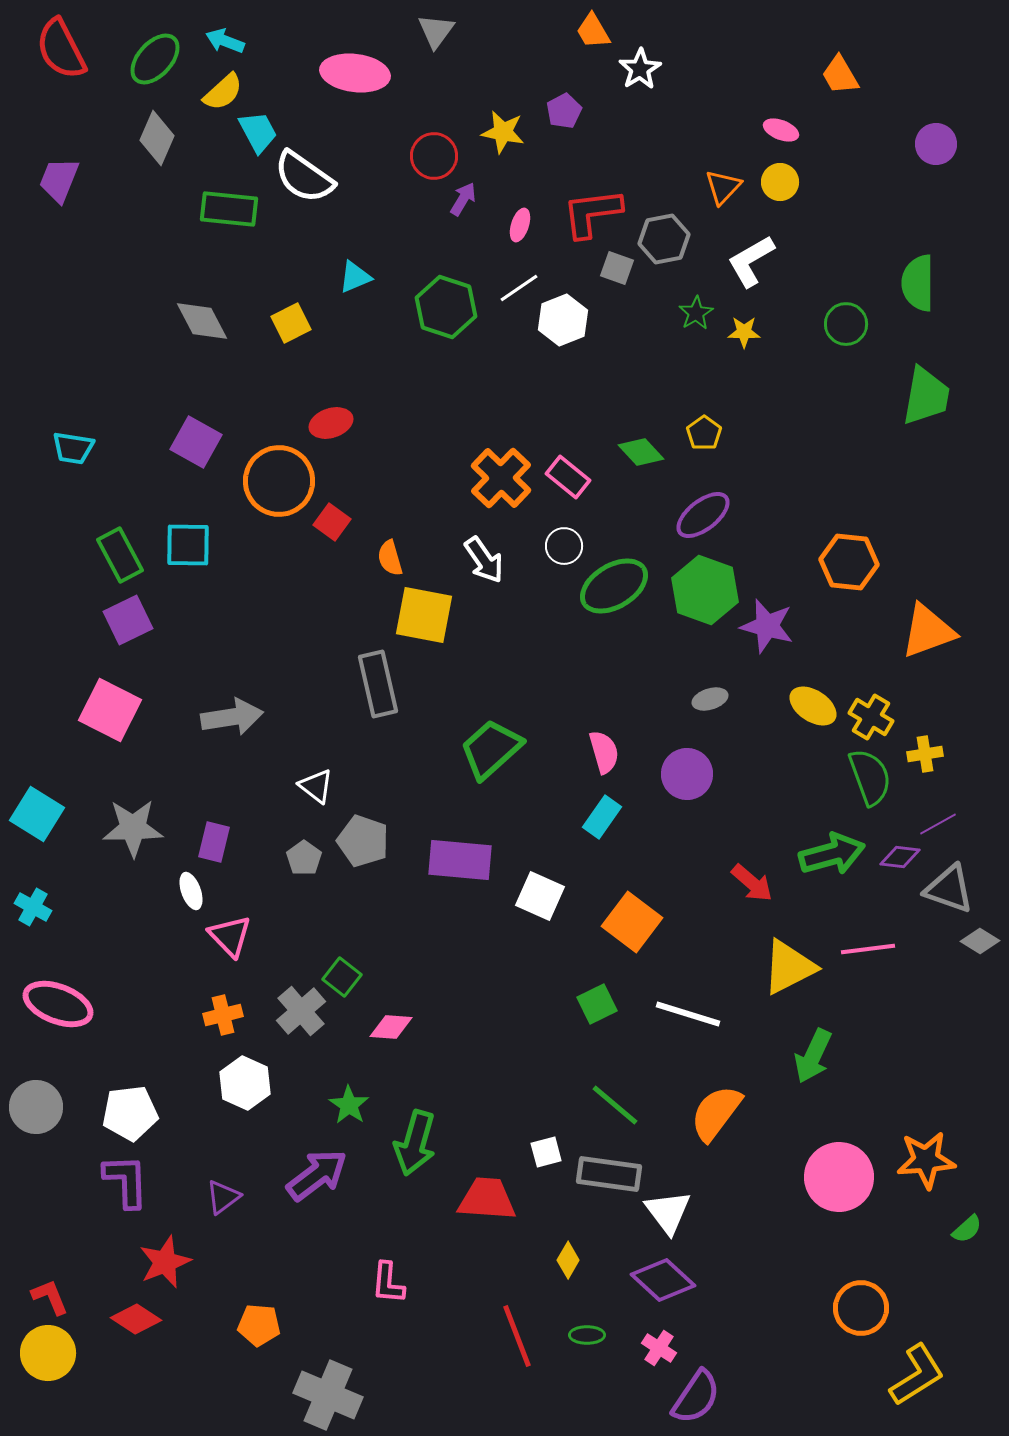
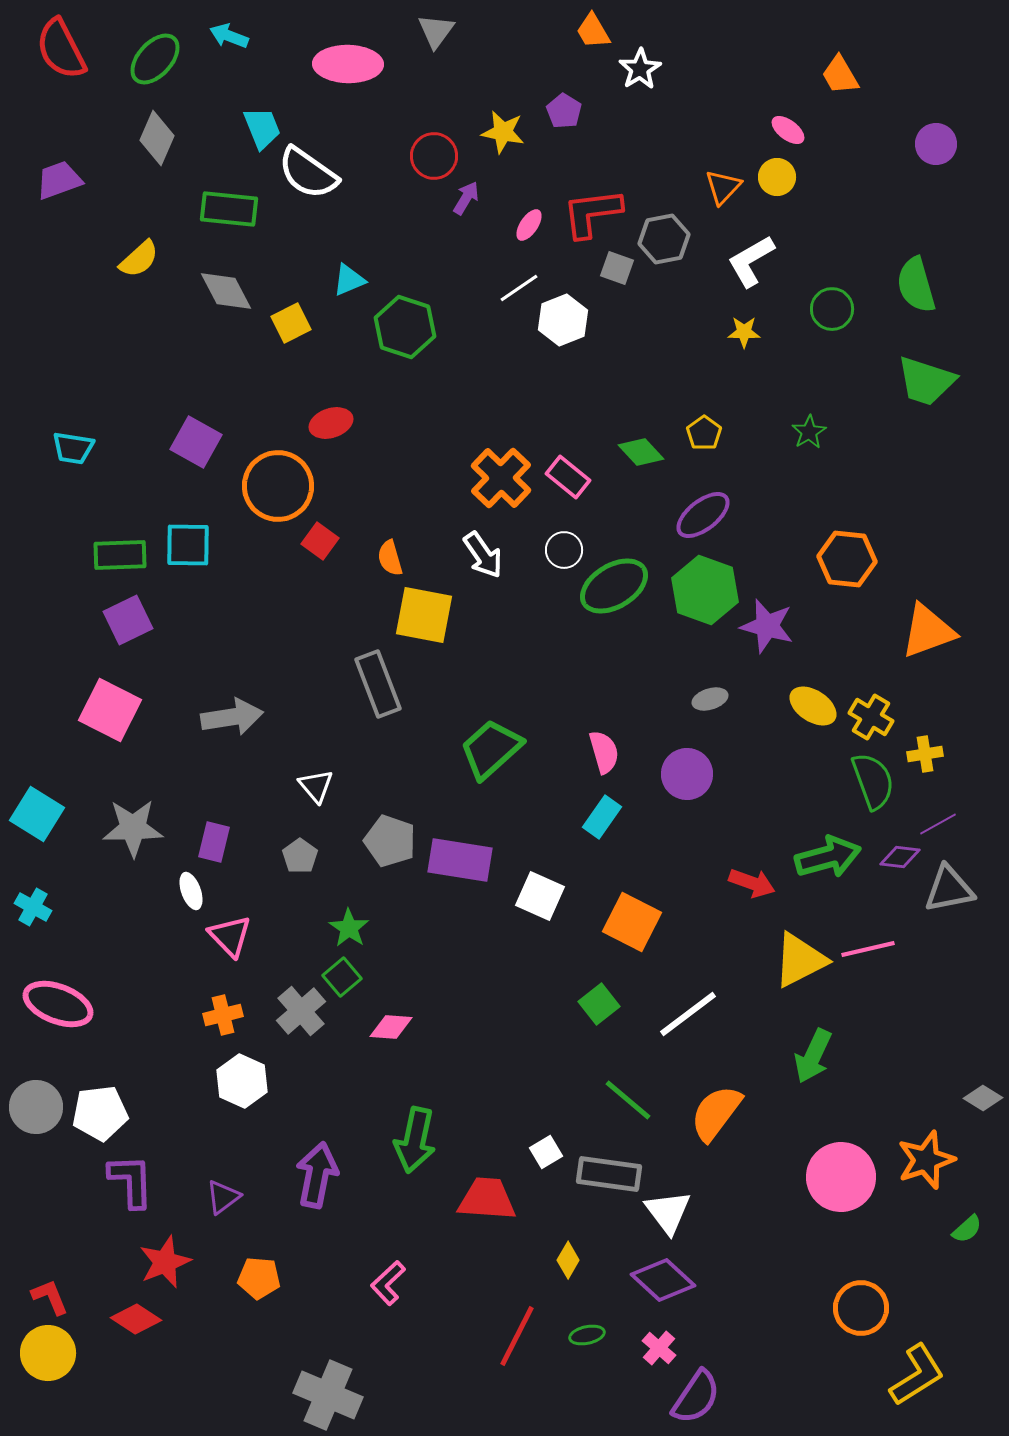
cyan arrow at (225, 41): moved 4 px right, 5 px up
pink ellipse at (355, 73): moved 7 px left, 9 px up; rotated 6 degrees counterclockwise
yellow semicircle at (223, 92): moved 84 px left, 167 px down
purple pentagon at (564, 111): rotated 12 degrees counterclockwise
pink ellipse at (781, 130): moved 7 px right; rotated 16 degrees clockwise
cyan trapezoid at (258, 132): moved 4 px right, 4 px up; rotated 6 degrees clockwise
white semicircle at (304, 177): moved 4 px right, 4 px up
purple trapezoid at (59, 180): rotated 48 degrees clockwise
yellow circle at (780, 182): moved 3 px left, 5 px up
purple arrow at (463, 199): moved 3 px right, 1 px up
pink ellipse at (520, 225): moved 9 px right; rotated 16 degrees clockwise
cyan triangle at (355, 277): moved 6 px left, 3 px down
green semicircle at (918, 283): moved 2 px left, 2 px down; rotated 16 degrees counterclockwise
green hexagon at (446, 307): moved 41 px left, 20 px down
green star at (696, 313): moved 113 px right, 119 px down
gray diamond at (202, 321): moved 24 px right, 30 px up
green circle at (846, 324): moved 14 px left, 15 px up
green trapezoid at (926, 396): moved 15 px up; rotated 98 degrees clockwise
orange circle at (279, 481): moved 1 px left, 5 px down
red square at (332, 522): moved 12 px left, 19 px down
white circle at (564, 546): moved 4 px down
green rectangle at (120, 555): rotated 64 degrees counterclockwise
white arrow at (484, 560): moved 1 px left, 5 px up
orange hexagon at (849, 562): moved 2 px left, 3 px up
gray rectangle at (378, 684): rotated 8 degrees counterclockwise
green semicircle at (870, 777): moved 3 px right, 4 px down
white triangle at (316, 786): rotated 12 degrees clockwise
gray pentagon at (363, 841): moved 27 px right
green arrow at (832, 854): moved 4 px left, 3 px down
gray pentagon at (304, 858): moved 4 px left, 2 px up
purple rectangle at (460, 860): rotated 4 degrees clockwise
red arrow at (752, 883): rotated 21 degrees counterclockwise
gray triangle at (949, 889): rotated 30 degrees counterclockwise
orange square at (632, 922): rotated 10 degrees counterclockwise
gray diamond at (980, 941): moved 3 px right, 157 px down
pink line at (868, 949): rotated 6 degrees counterclockwise
yellow triangle at (789, 967): moved 11 px right, 7 px up
green square at (342, 977): rotated 12 degrees clockwise
green square at (597, 1004): moved 2 px right; rotated 12 degrees counterclockwise
white line at (688, 1014): rotated 54 degrees counterclockwise
white hexagon at (245, 1083): moved 3 px left, 2 px up
green star at (349, 1105): moved 177 px up
green line at (615, 1105): moved 13 px right, 5 px up
white pentagon at (130, 1113): moved 30 px left
green arrow at (415, 1143): moved 3 px up; rotated 4 degrees counterclockwise
white square at (546, 1152): rotated 16 degrees counterclockwise
orange star at (926, 1160): rotated 14 degrees counterclockwise
purple arrow at (317, 1175): rotated 42 degrees counterclockwise
pink circle at (839, 1177): moved 2 px right
purple L-shape at (126, 1181): moved 5 px right
pink L-shape at (388, 1283): rotated 42 degrees clockwise
orange pentagon at (259, 1325): moved 47 px up
green ellipse at (587, 1335): rotated 12 degrees counterclockwise
red line at (517, 1336): rotated 48 degrees clockwise
pink cross at (659, 1348): rotated 8 degrees clockwise
